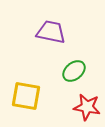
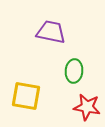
green ellipse: rotated 45 degrees counterclockwise
